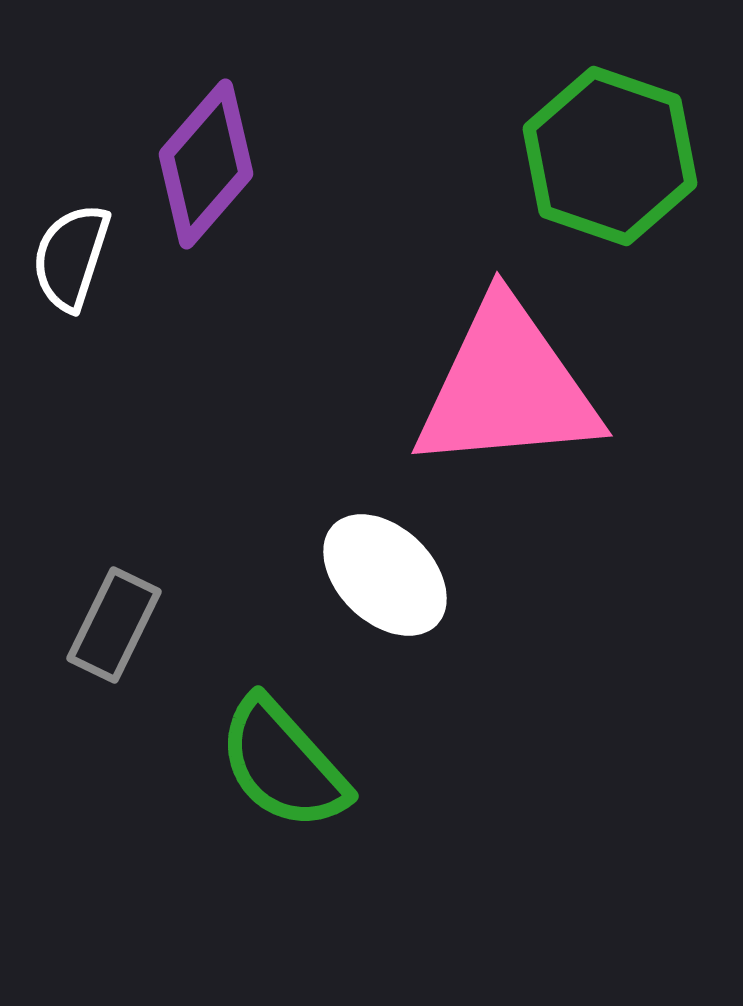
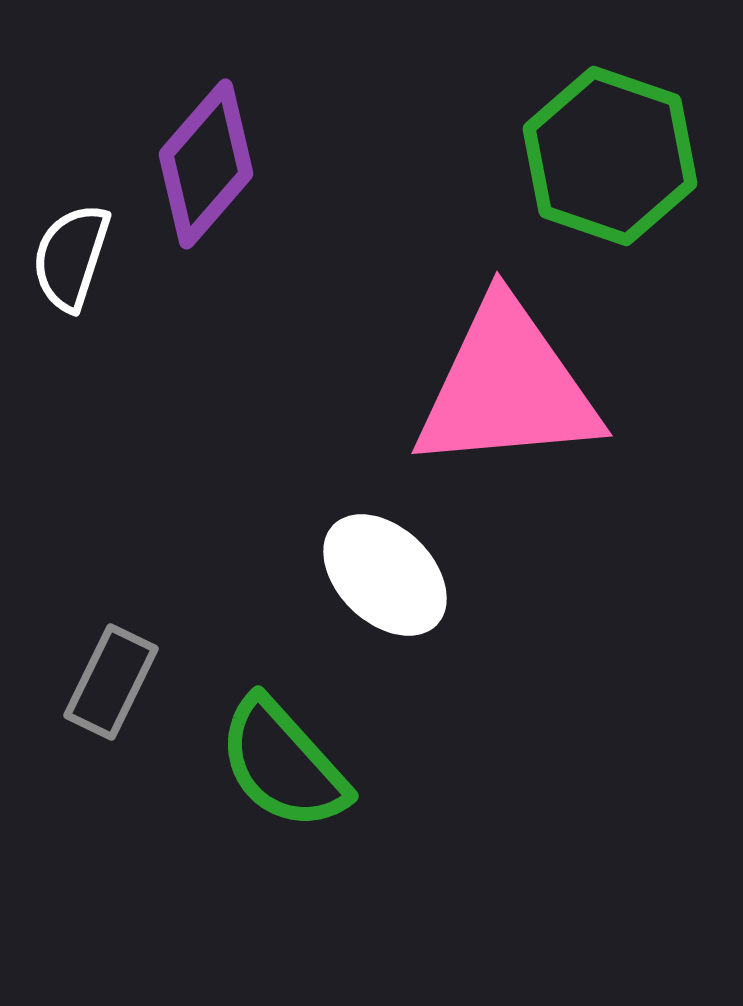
gray rectangle: moved 3 px left, 57 px down
